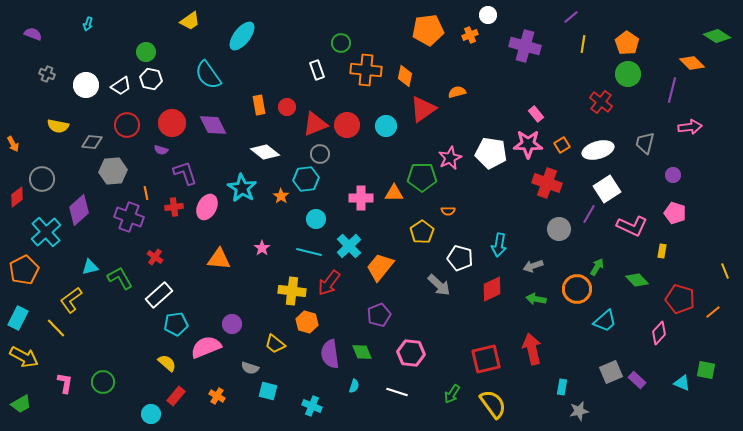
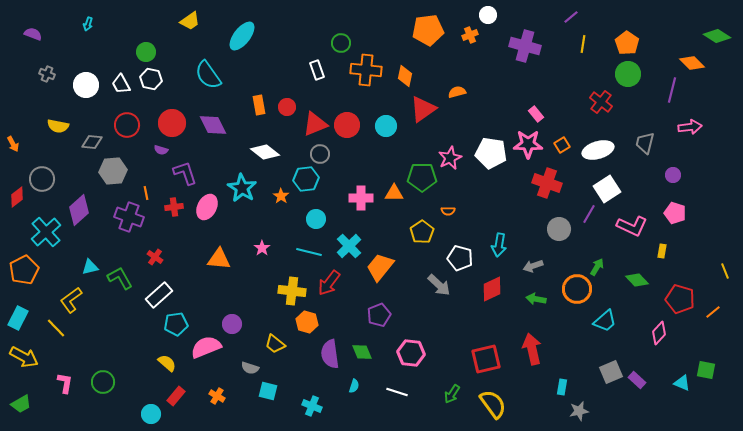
white trapezoid at (121, 86): moved 2 px up; rotated 95 degrees clockwise
